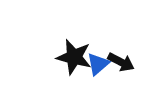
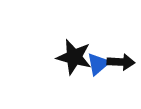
black arrow: rotated 24 degrees counterclockwise
